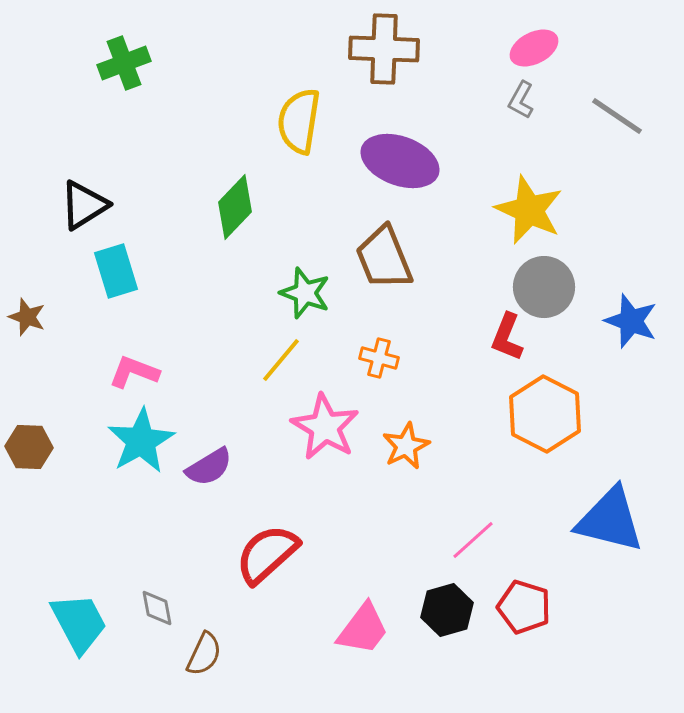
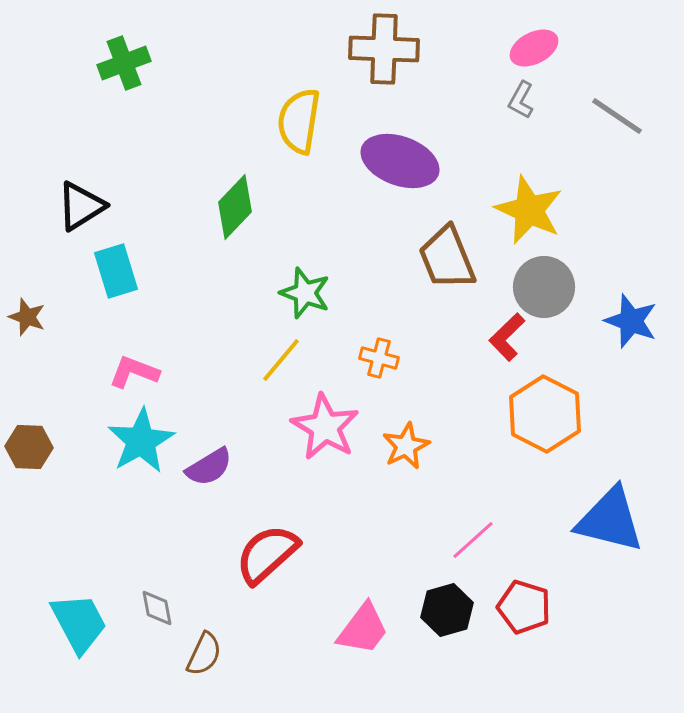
black triangle: moved 3 px left, 1 px down
brown trapezoid: moved 63 px right
red L-shape: rotated 24 degrees clockwise
